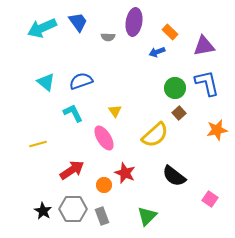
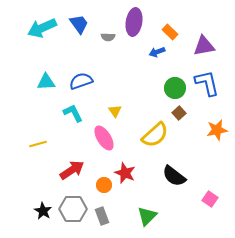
blue trapezoid: moved 1 px right, 2 px down
cyan triangle: rotated 42 degrees counterclockwise
